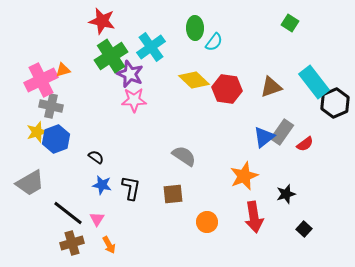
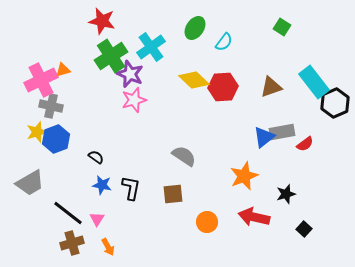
green square: moved 8 px left, 4 px down
green ellipse: rotated 35 degrees clockwise
cyan semicircle: moved 10 px right
red hexagon: moved 4 px left, 2 px up; rotated 12 degrees counterclockwise
pink star: rotated 15 degrees counterclockwise
gray rectangle: rotated 45 degrees clockwise
red arrow: rotated 112 degrees clockwise
orange arrow: moved 1 px left, 2 px down
